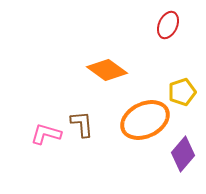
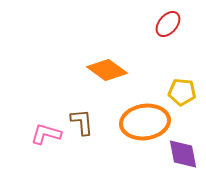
red ellipse: moved 1 px up; rotated 16 degrees clockwise
yellow pentagon: rotated 24 degrees clockwise
orange ellipse: moved 2 px down; rotated 18 degrees clockwise
brown L-shape: moved 2 px up
purple diamond: rotated 52 degrees counterclockwise
